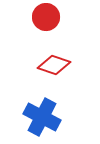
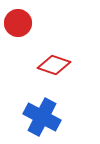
red circle: moved 28 px left, 6 px down
